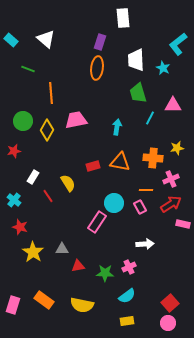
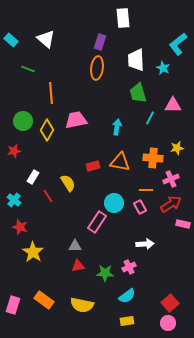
gray triangle at (62, 249): moved 13 px right, 3 px up
